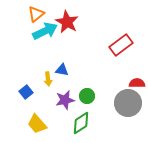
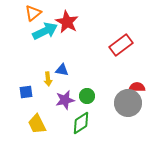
orange triangle: moved 3 px left, 1 px up
red semicircle: moved 4 px down
blue square: rotated 32 degrees clockwise
yellow trapezoid: rotated 15 degrees clockwise
